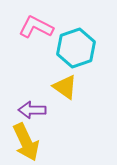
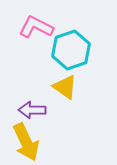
cyan hexagon: moved 5 px left, 2 px down
